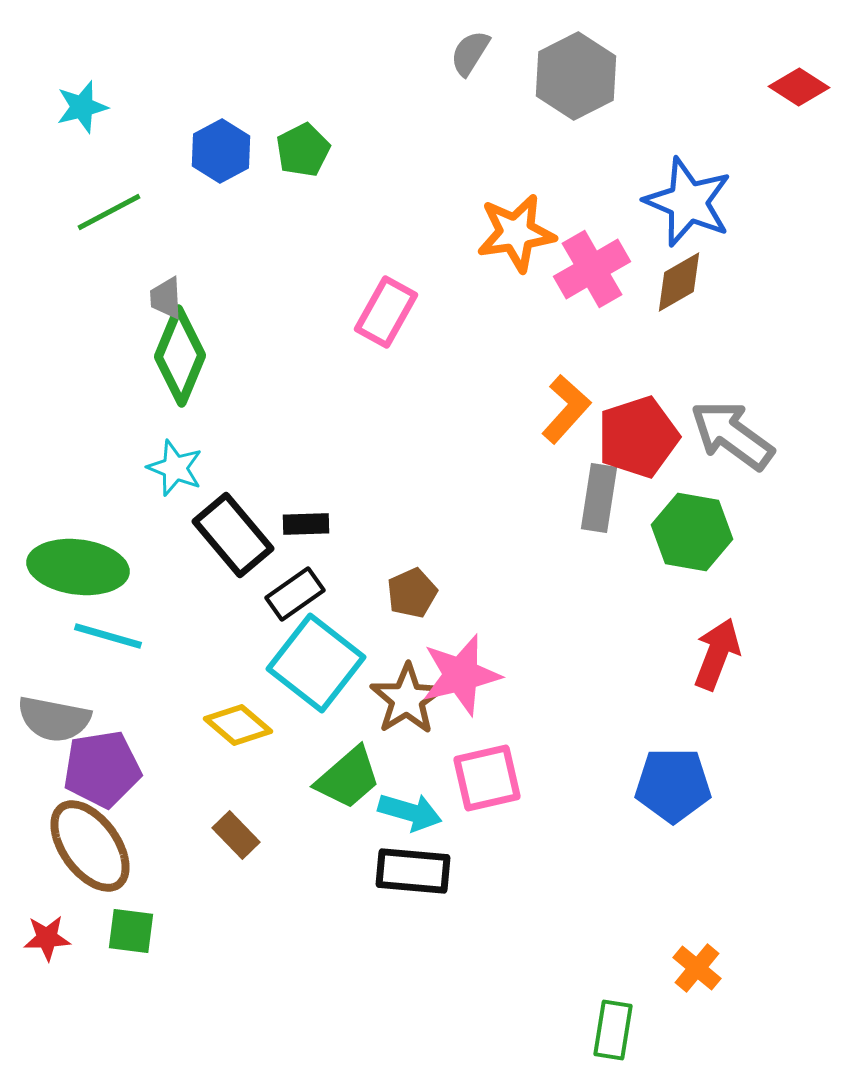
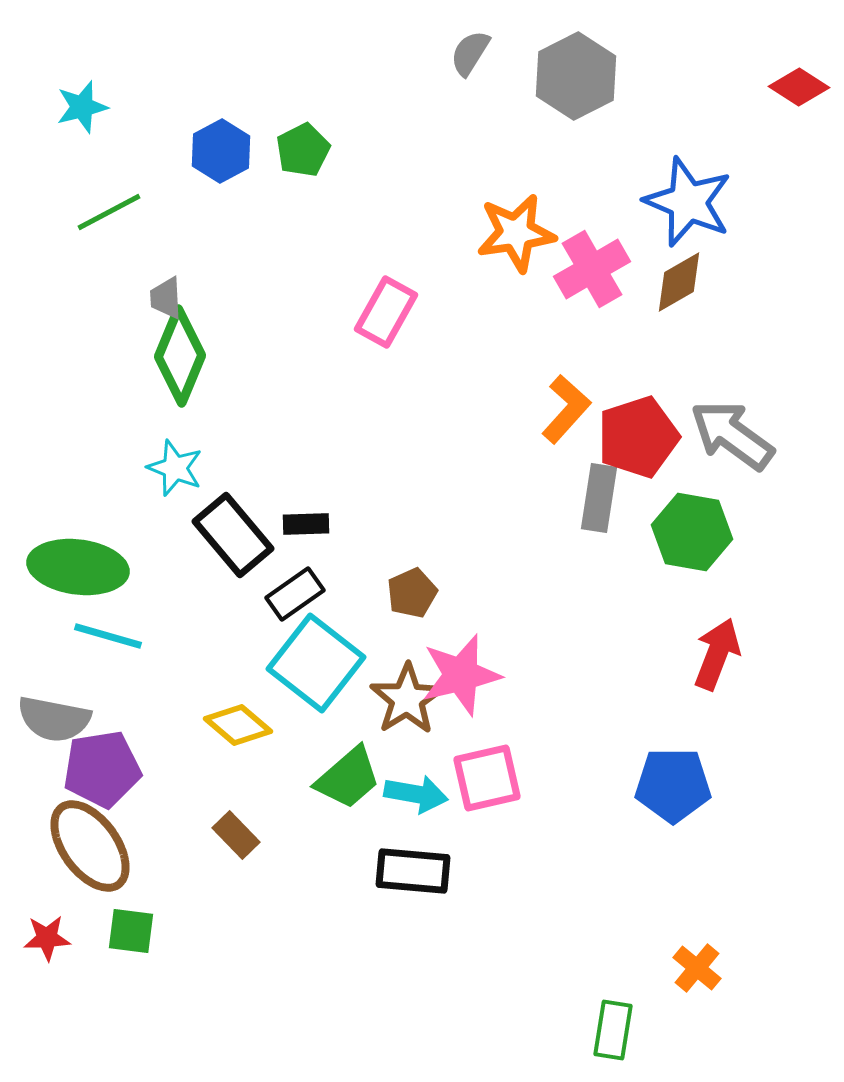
cyan arrow at (410, 812): moved 6 px right, 18 px up; rotated 6 degrees counterclockwise
